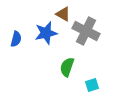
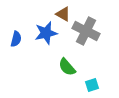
green semicircle: rotated 60 degrees counterclockwise
